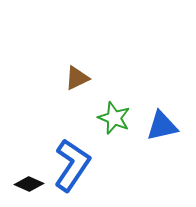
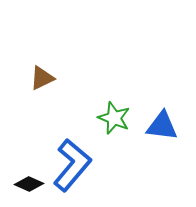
brown triangle: moved 35 px left
blue triangle: rotated 20 degrees clockwise
blue L-shape: rotated 6 degrees clockwise
